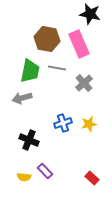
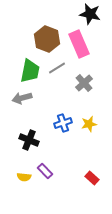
brown hexagon: rotated 10 degrees clockwise
gray line: rotated 42 degrees counterclockwise
